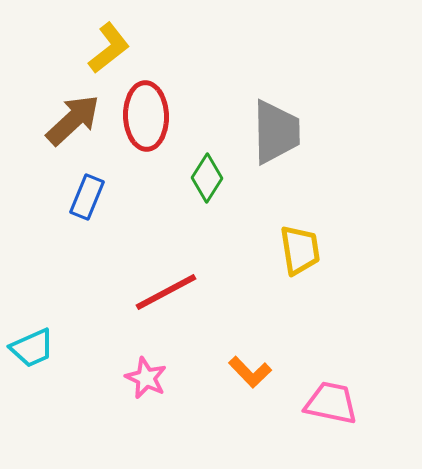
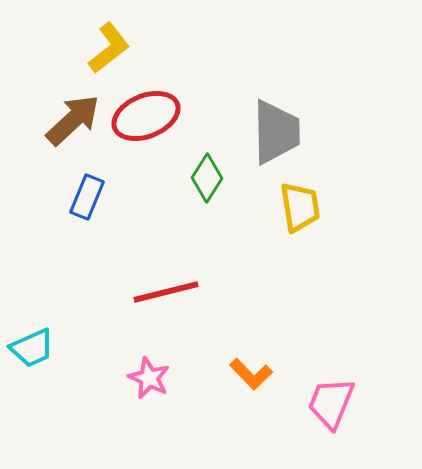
red ellipse: rotated 70 degrees clockwise
yellow trapezoid: moved 43 px up
red line: rotated 14 degrees clockwise
orange L-shape: moved 1 px right, 2 px down
pink star: moved 3 px right
pink trapezoid: rotated 80 degrees counterclockwise
